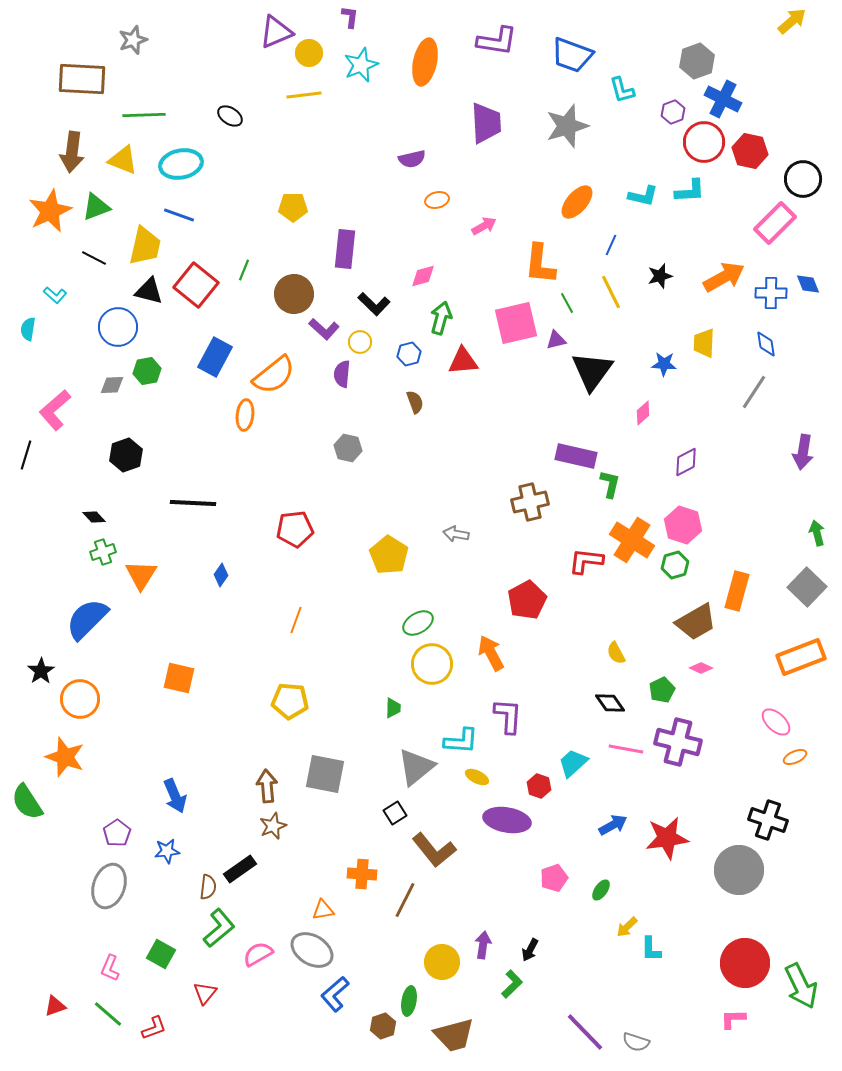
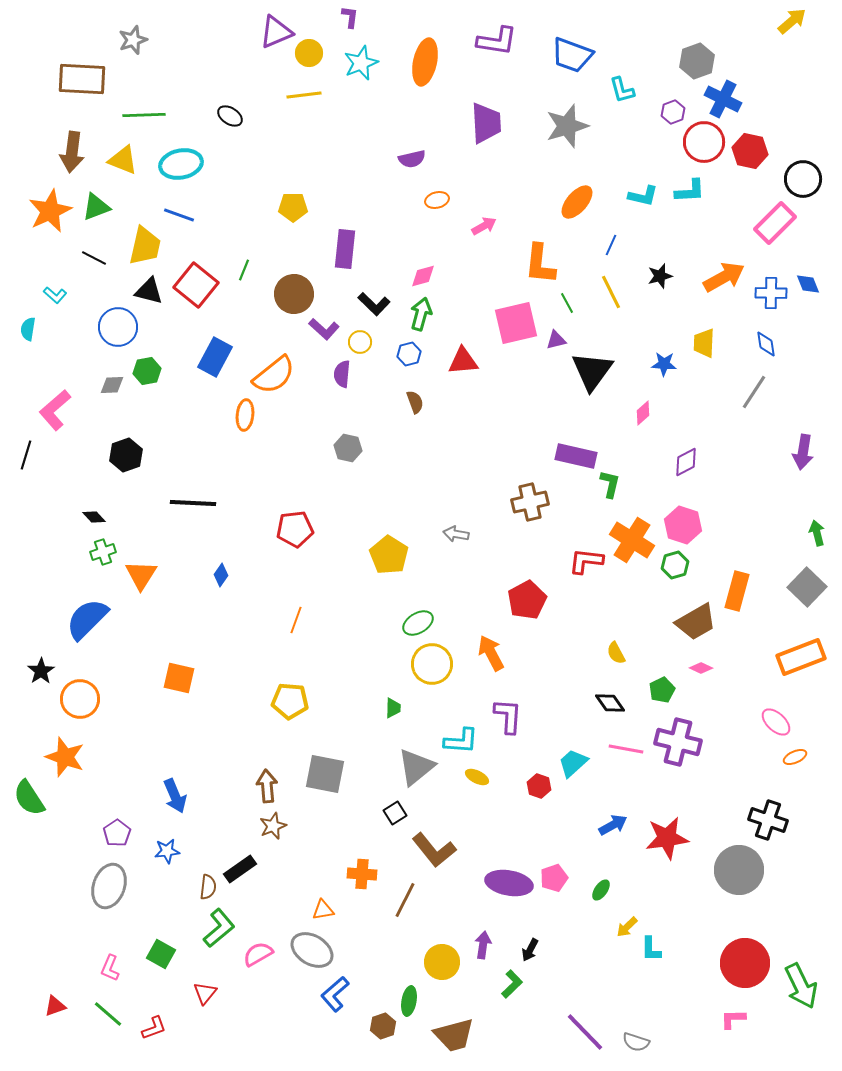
cyan star at (361, 65): moved 2 px up
green arrow at (441, 318): moved 20 px left, 4 px up
green semicircle at (27, 802): moved 2 px right, 4 px up
purple ellipse at (507, 820): moved 2 px right, 63 px down
